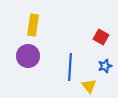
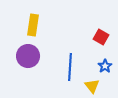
blue star: rotated 16 degrees counterclockwise
yellow triangle: moved 3 px right
